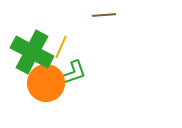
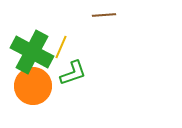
orange circle: moved 13 px left, 3 px down
